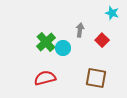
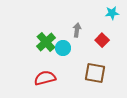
cyan star: rotated 24 degrees counterclockwise
gray arrow: moved 3 px left
brown square: moved 1 px left, 5 px up
